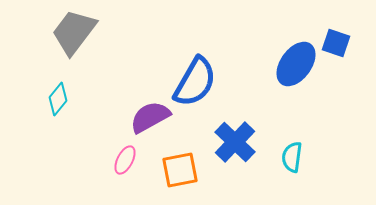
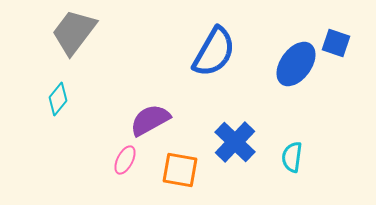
blue semicircle: moved 19 px right, 30 px up
purple semicircle: moved 3 px down
orange square: rotated 21 degrees clockwise
